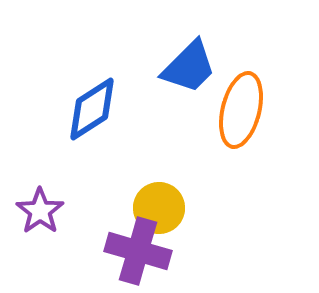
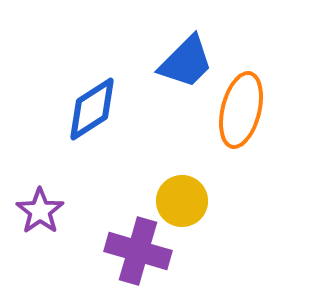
blue trapezoid: moved 3 px left, 5 px up
yellow circle: moved 23 px right, 7 px up
